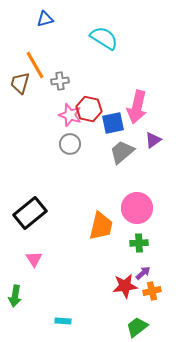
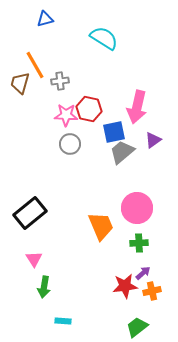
pink star: moved 4 px left; rotated 15 degrees counterclockwise
blue square: moved 1 px right, 9 px down
orange trapezoid: rotated 36 degrees counterclockwise
green arrow: moved 29 px right, 9 px up
